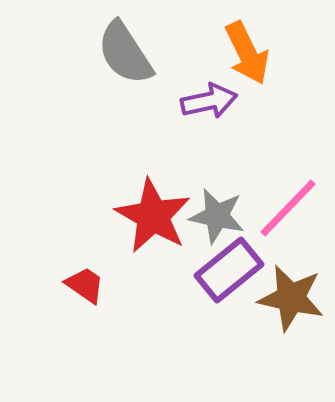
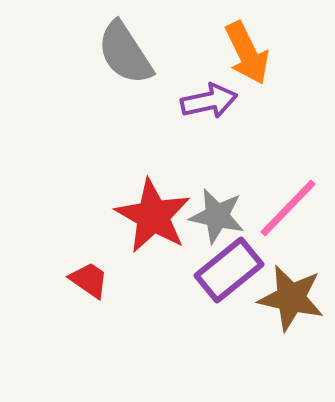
red trapezoid: moved 4 px right, 5 px up
